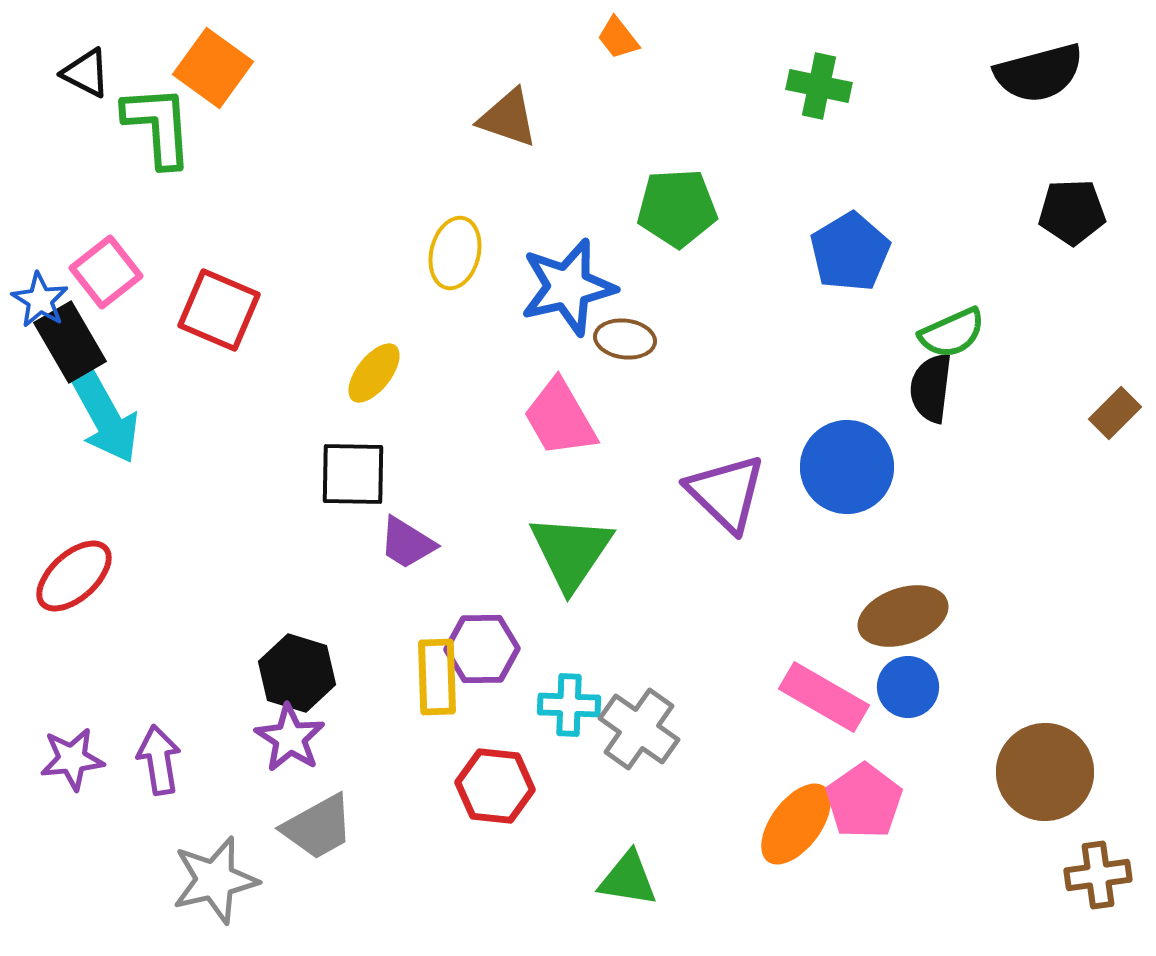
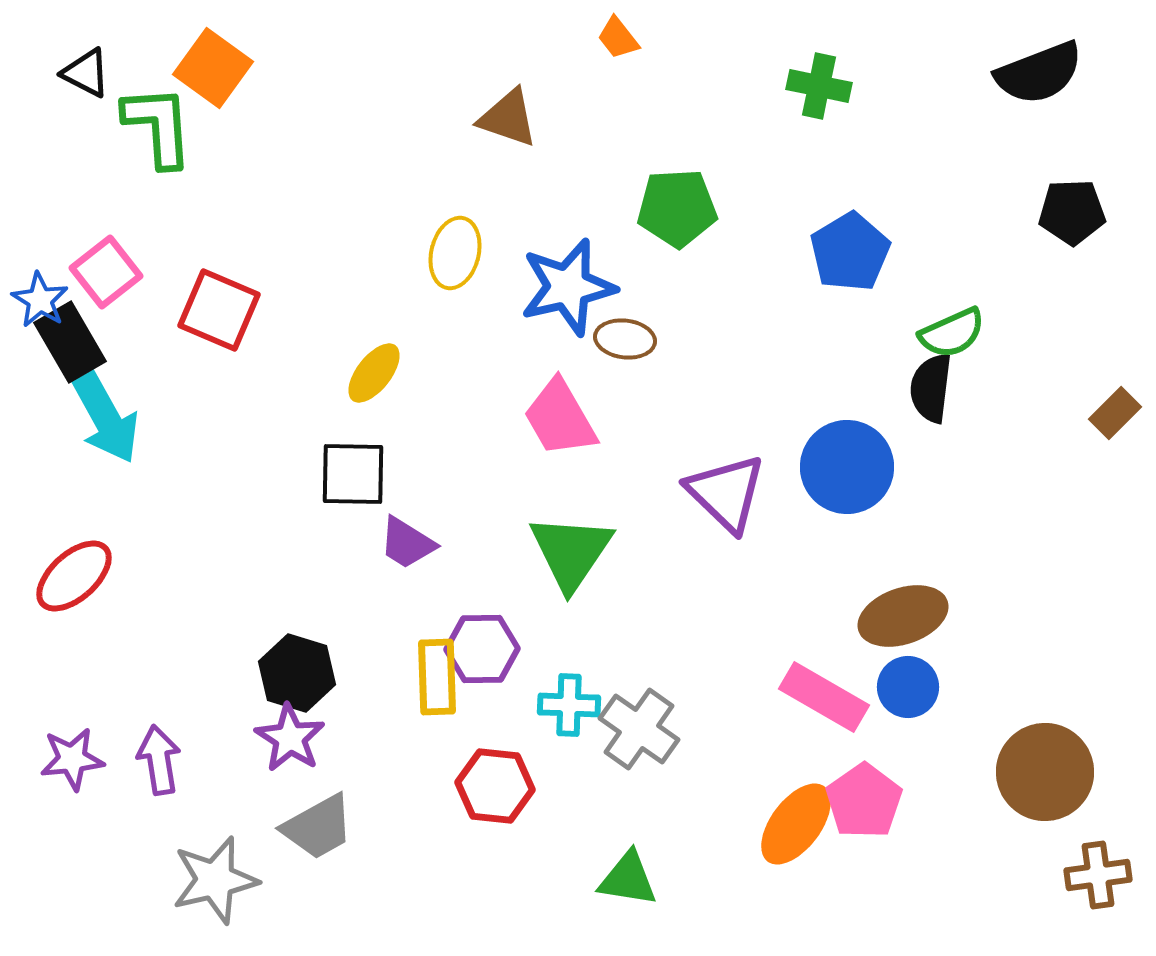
black semicircle at (1039, 73): rotated 6 degrees counterclockwise
